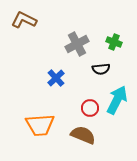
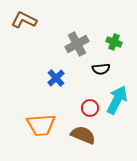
orange trapezoid: moved 1 px right
